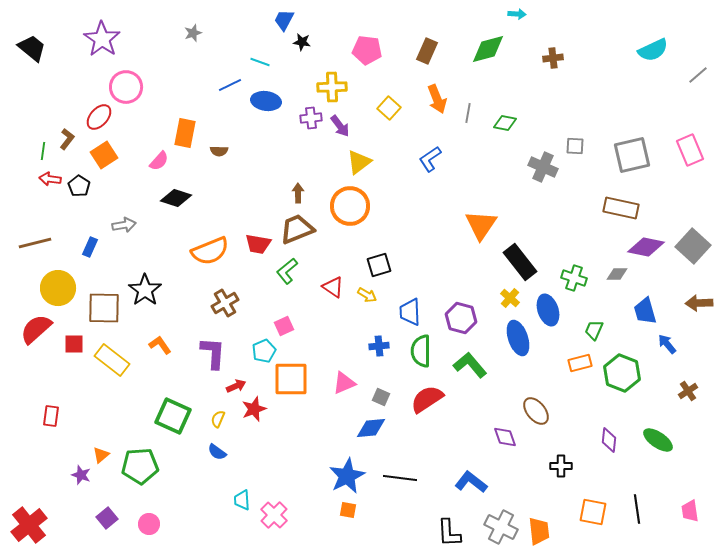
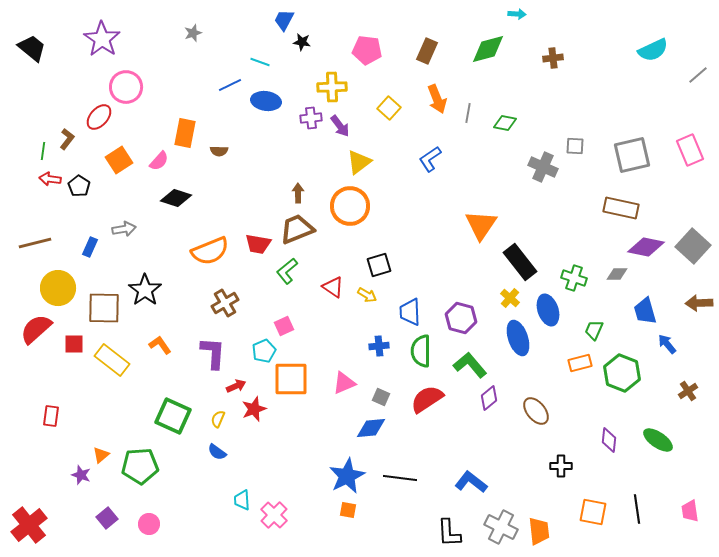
orange square at (104, 155): moved 15 px right, 5 px down
gray arrow at (124, 225): moved 4 px down
purple diamond at (505, 437): moved 16 px left, 39 px up; rotated 70 degrees clockwise
